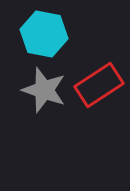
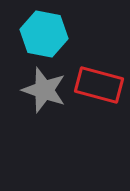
red rectangle: rotated 48 degrees clockwise
